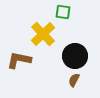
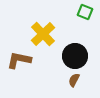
green square: moved 22 px right; rotated 14 degrees clockwise
